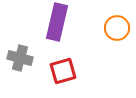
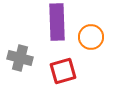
purple rectangle: rotated 15 degrees counterclockwise
orange circle: moved 26 px left, 9 px down
